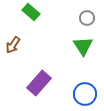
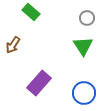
blue circle: moved 1 px left, 1 px up
